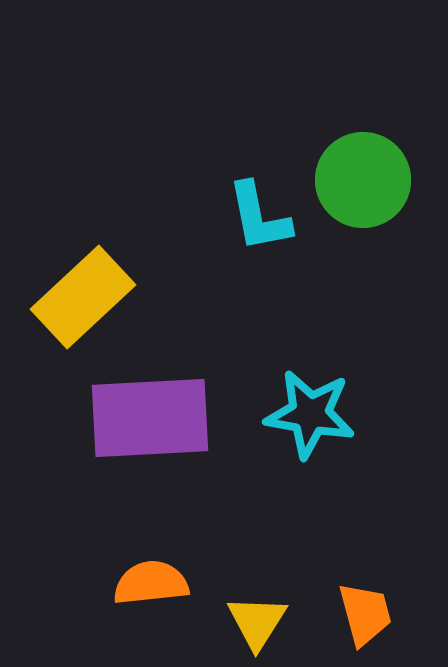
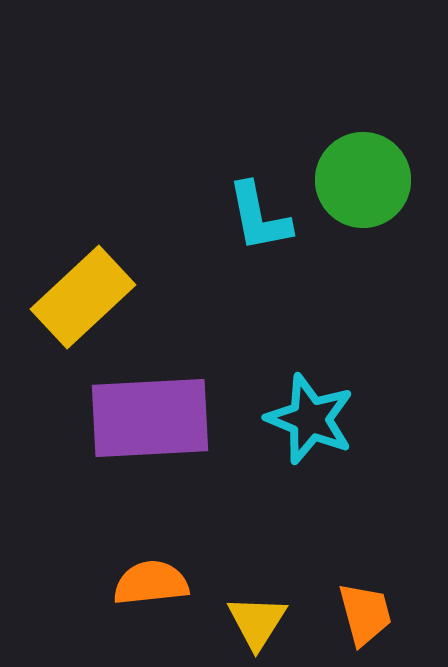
cyan star: moved 5 px down; rotated 12 degrees clockwise
